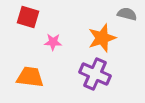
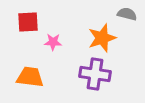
red square: moved 5 px down; rotated 20 degrees counterclockwise
purple cross: rotated 16 degrees counterclockwise
